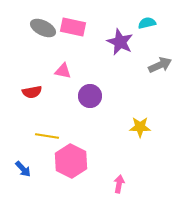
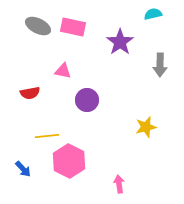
cyan semicircle: moved 6 px right, 9 px up
gray ellipse: moved 5 px left, 2 px up
purple star: rotated 12 degrees clockwise
gray arrow: rotated 115 degrees clockwise
red semicircle: moved 2 px left, 1 px down
purple circle: moved 3 px left, 4 px down
yellow star: moved 6 px right; rotated 15 degrees counterclockwise
yellow line: rotated 15 degrees counterclockwise
pink hexagon: moved 2 px left
pink arrow: rotated 18 degrees counterclockwise
